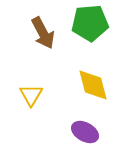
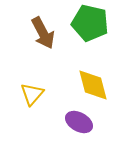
green pentagon: rotated 18 degrees clockwise
yellow triangle: moved 1 px right, 1 px up; rotated 10 degrees clockwise
purple ellipse: moved 6 px left, 10 px up
